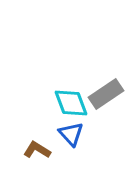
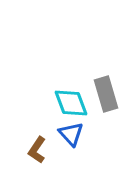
gray rectangle: rotated 72 degrees counterclockwise
brown L-shape: rotated 88 degrees counterclockwise
